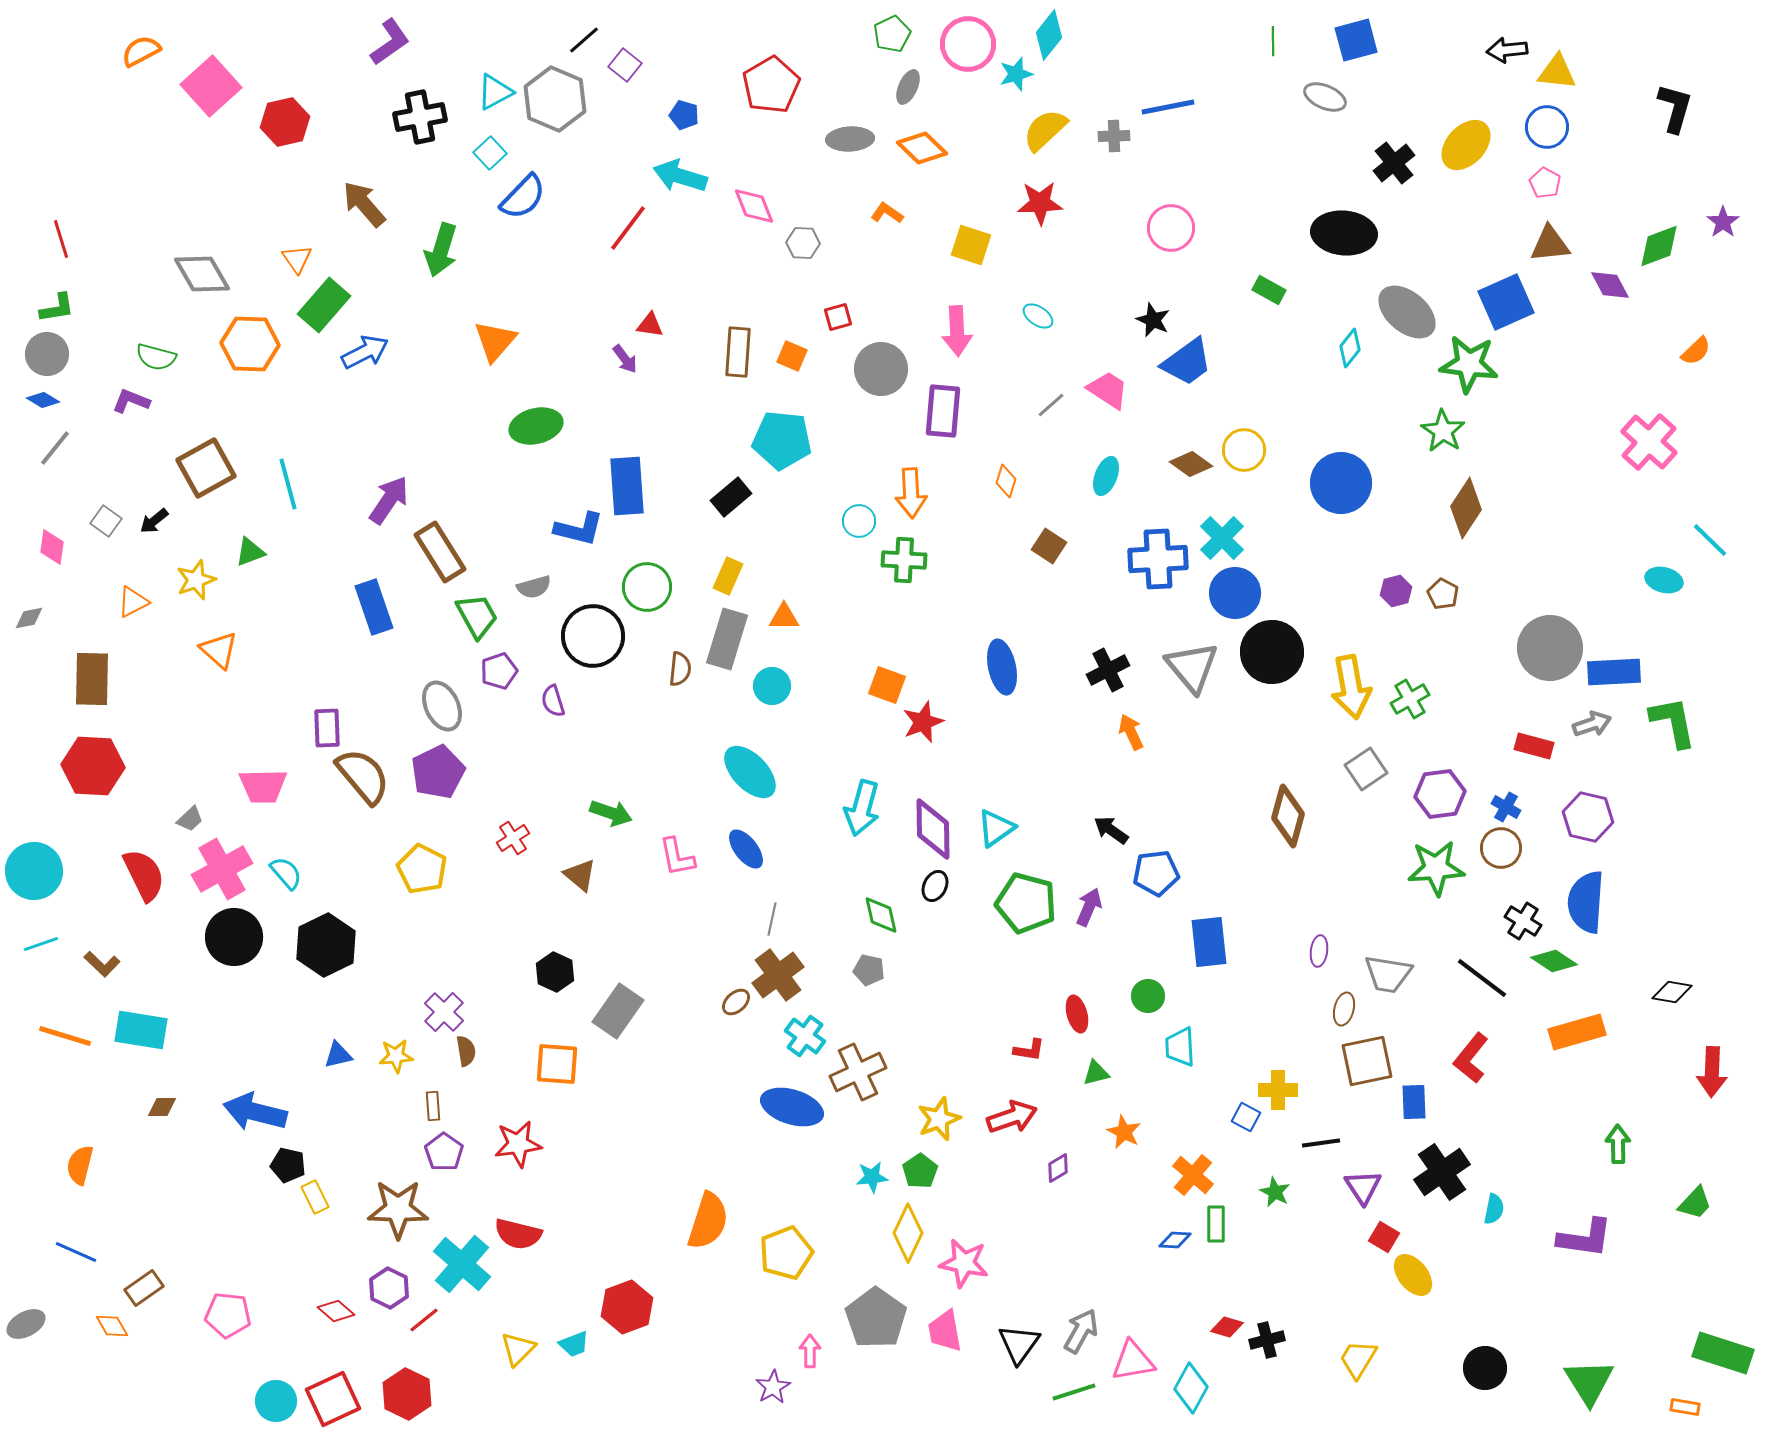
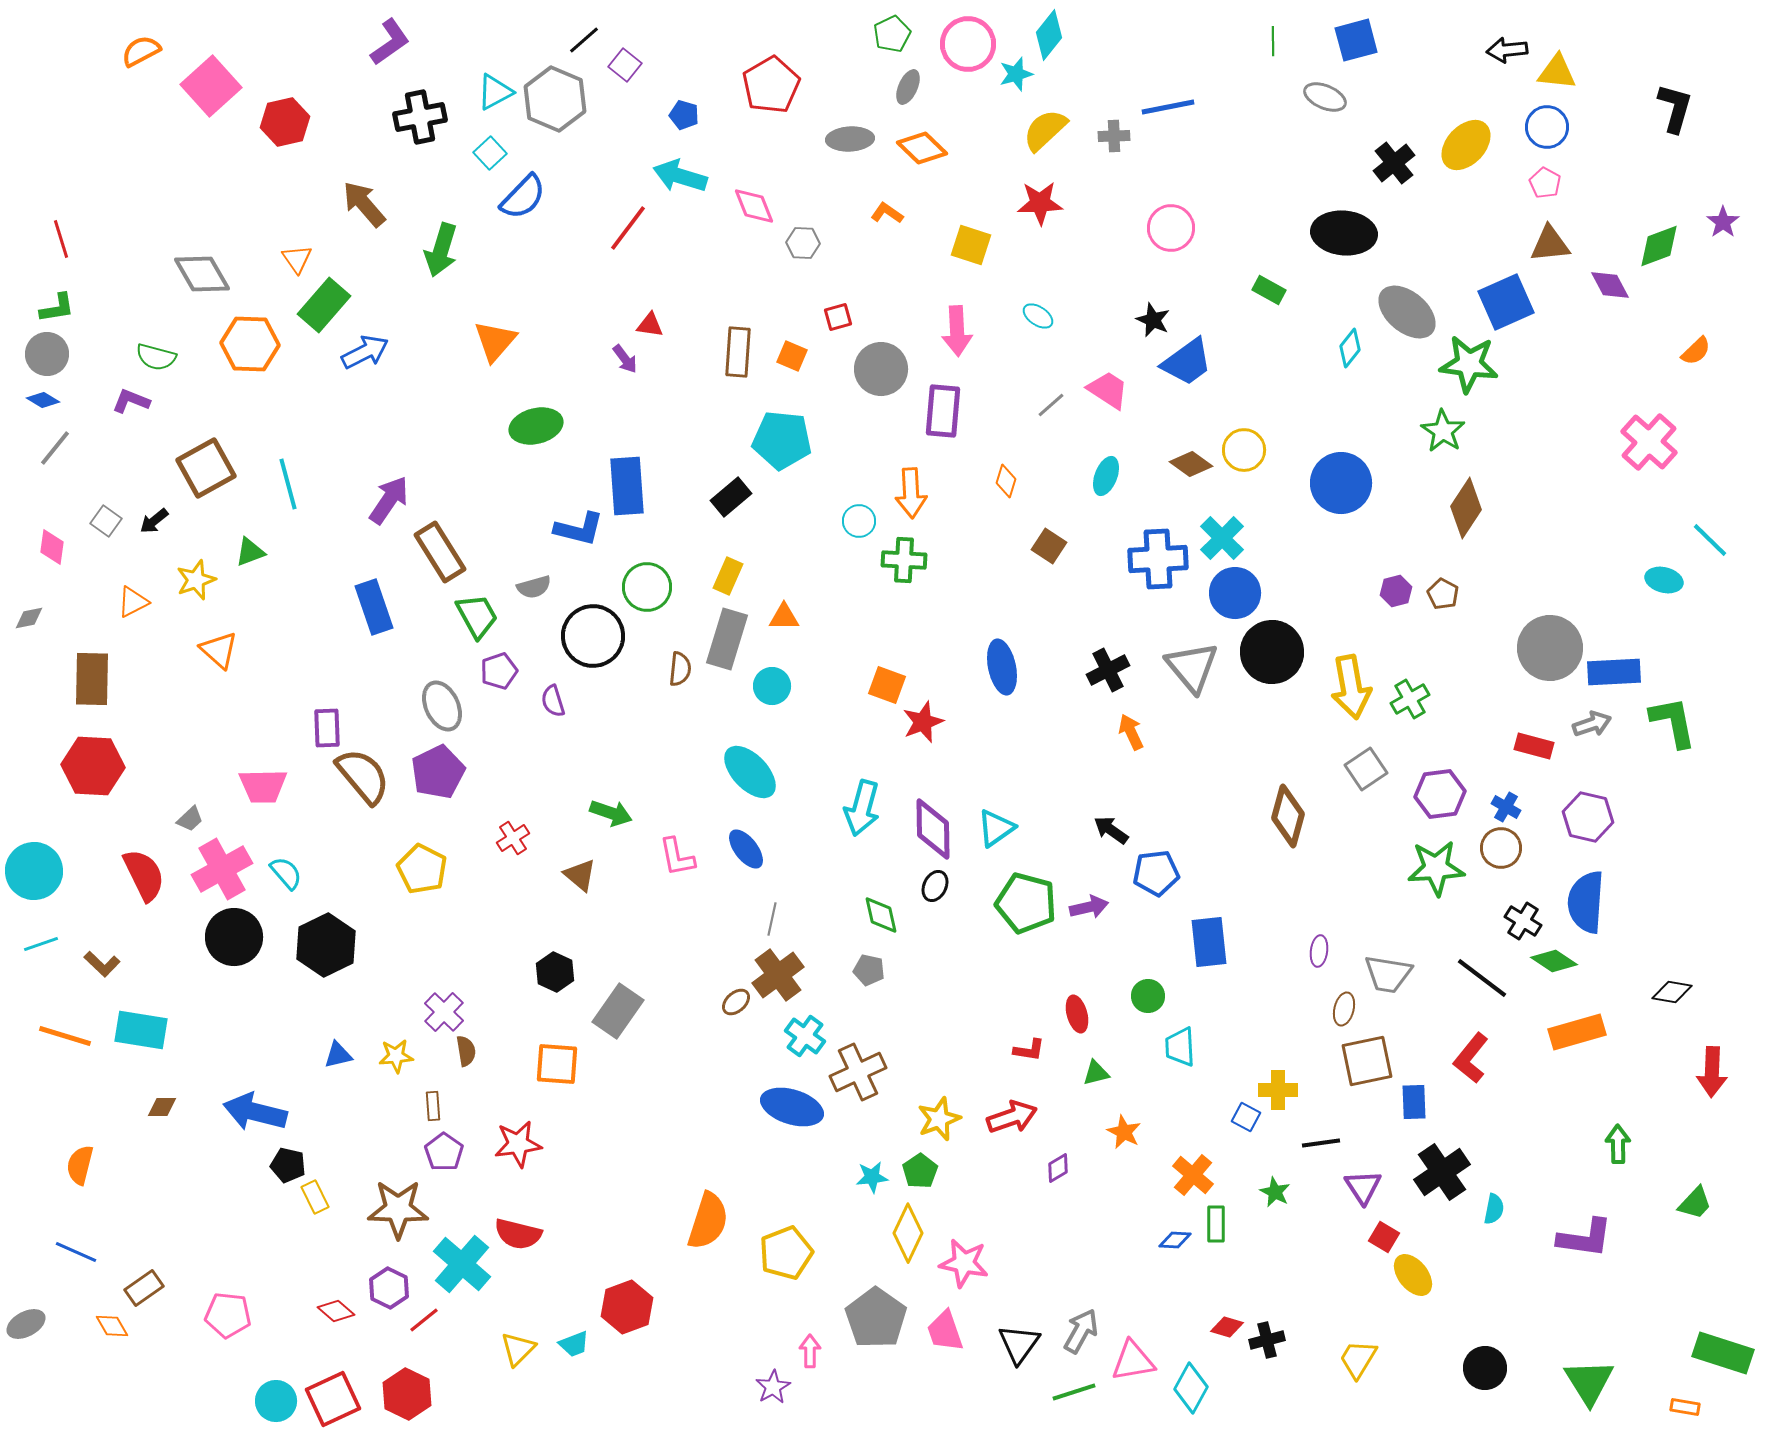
purple arrow at (1089, 907): rotated 54 degrees clockwise
pink trapezoid at (945, 1331): rotated 9 degrees counterclockwise
